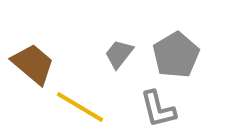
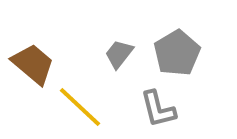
gray pentagon: moved 1 px right, 2 px up
yellow line: rotated 12 degrees clockwise
